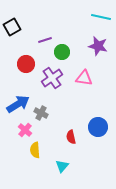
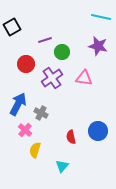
blue arrow: rotated 30 degrees counterclockwise
blue circle: moved 4 px down
yellow semicircle: rotated 21 degrees clockwise
